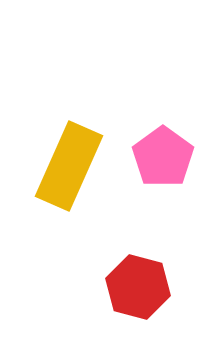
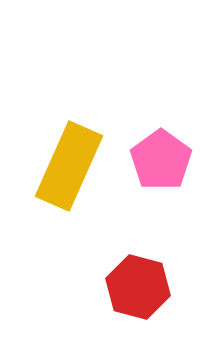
pink pentagon: moved 2 px left, 3 px down
